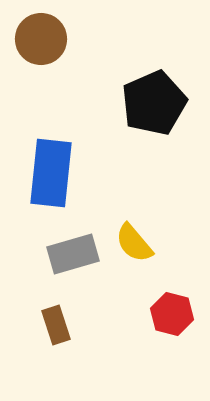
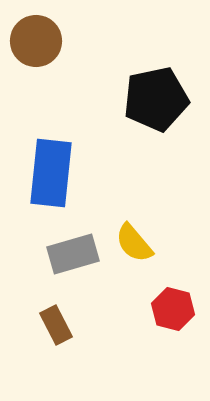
brown circle: moved 5 px left, 2 px down
black pentagon: moved 2 px right, 4 px up; rotated 12 degrees clockwise
red hexagon: moved 1 px right, 5 px up
brown rectangle: rotated 9 degrees counterclockwise
